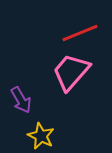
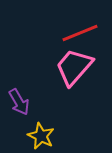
pink trapezoid: moved 3 px right, 5 px up
purple arrow: moved 2 px left, 2 px down
